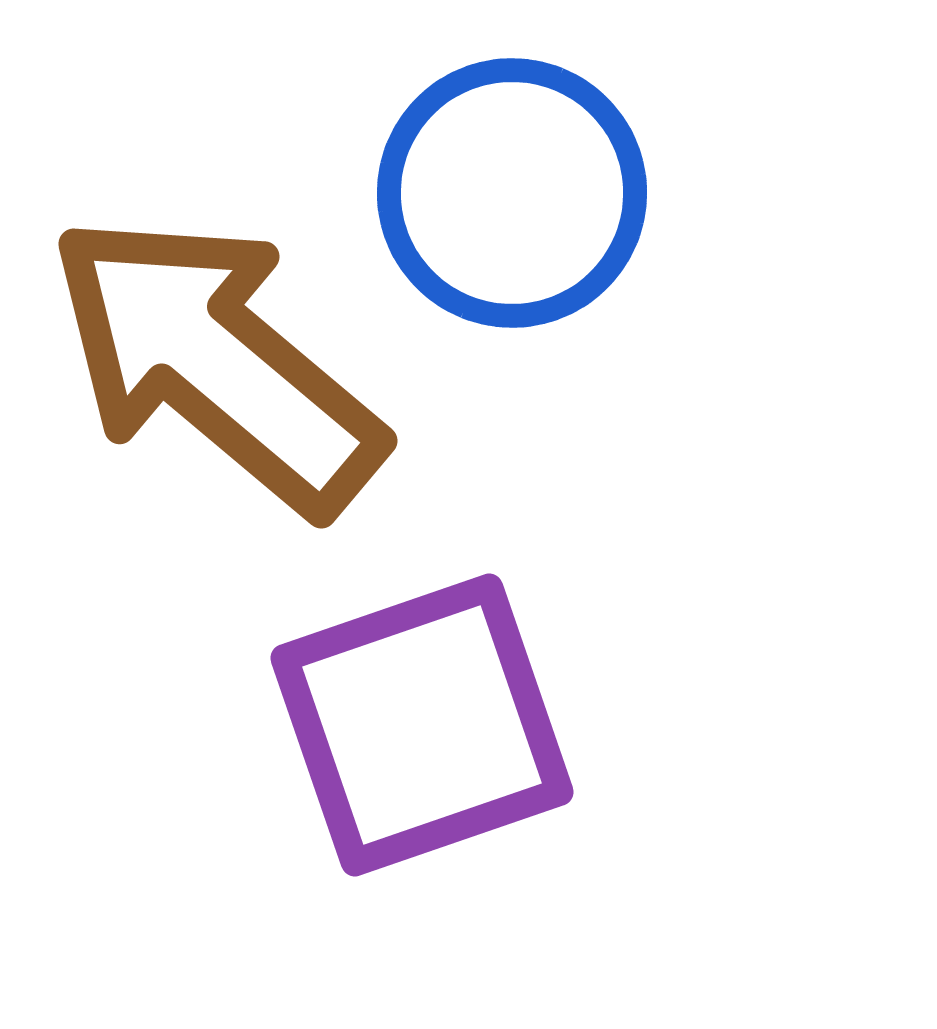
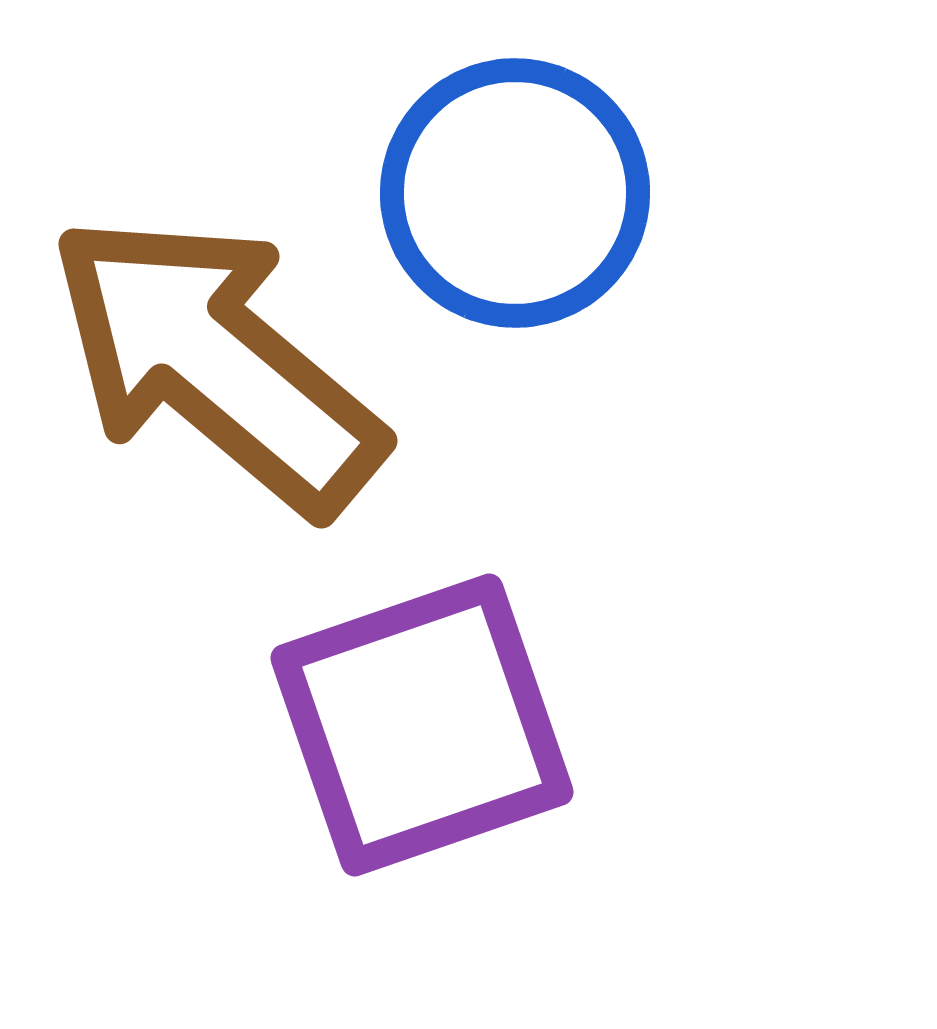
blue circle: moved 3 px right
